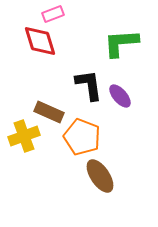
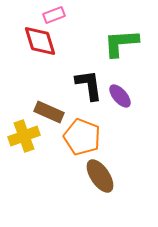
pink rectangle: moved 1 px right, 1 px down
